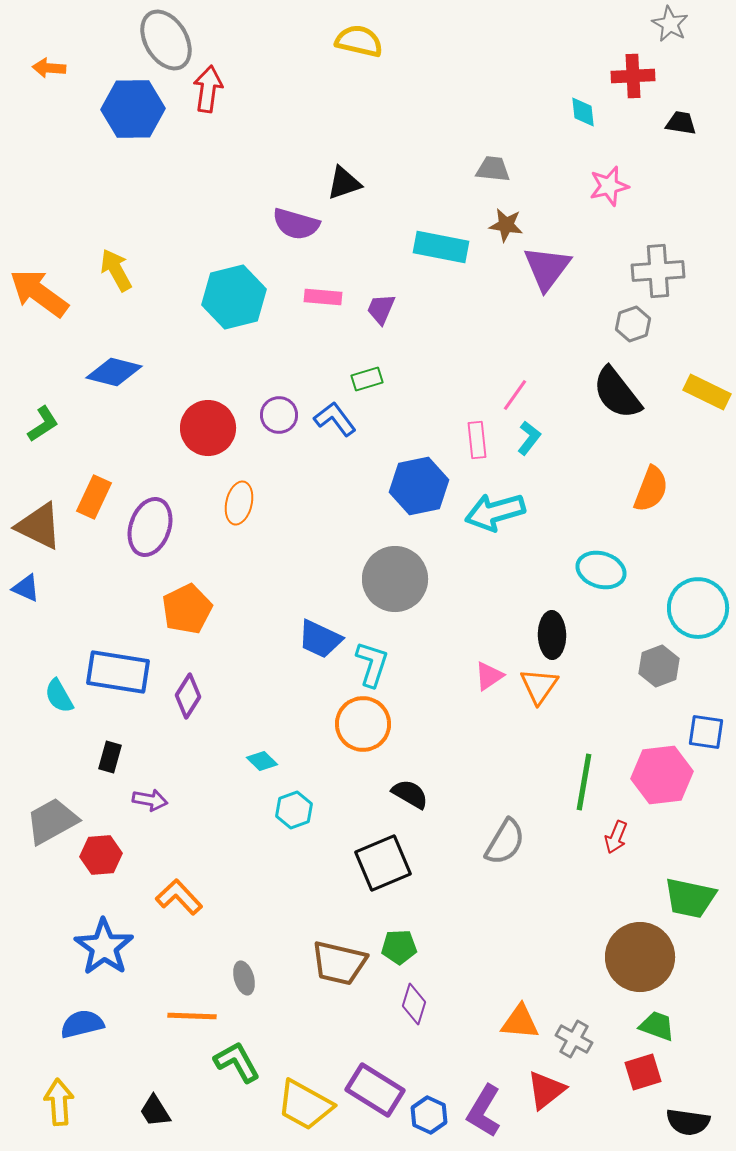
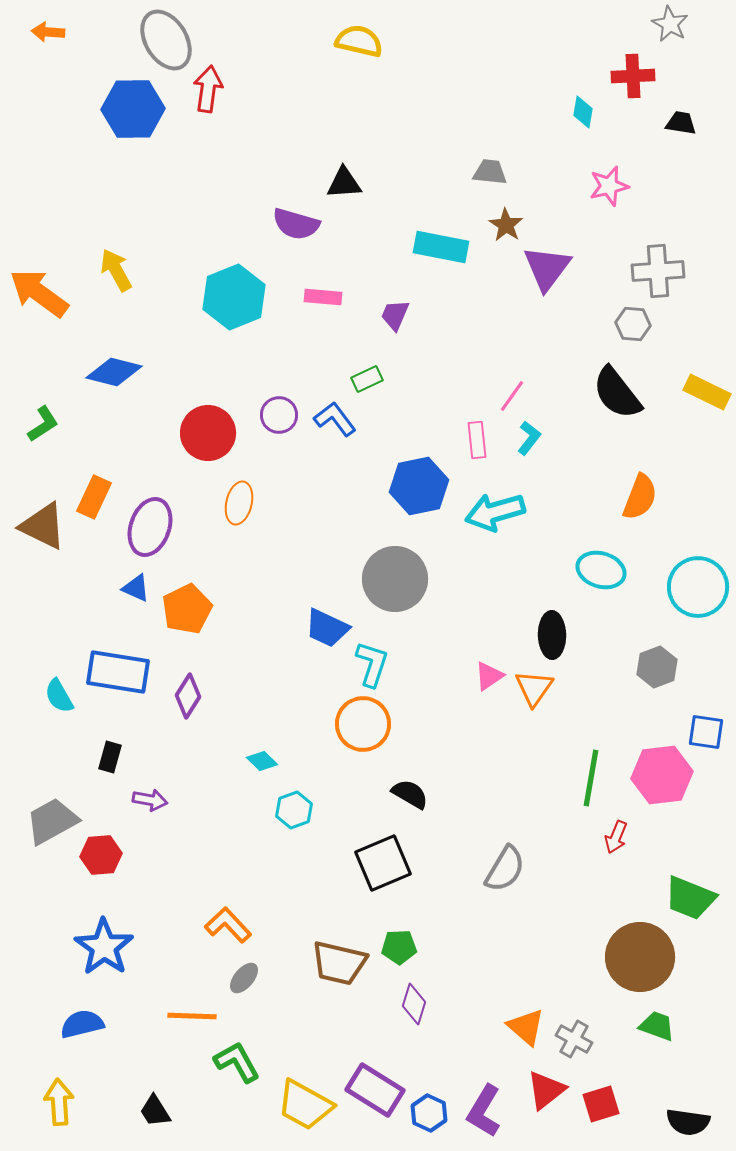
orange arrow at (49, 68): moved 1 px left, 36 px up
cyan diamond at (583, 112): rotated 16 degrees clockwise
gray trapezoid at (493, 169): moved 3 px left, 3 px down
black triangle at (344, 183): rotated 15 degrees clockwise
brown star at (506, 225): rotated 24 degrees clockwise
cyan hexagon at (234, 297): rotated 8 degrees counterclockwise
purple trapezoid at (381, 309): moved 14 px right, 6 px down
gray hexagon at (633, 324): rotated 24 degrees clockwise
green rectangle at (367, 379): rotated 8 degrees counterclockwise
pink line at (515, 395): moved 3 px left, 1 px down
red circle at (208, 428): moved 5 px down
orange semicircle at (651, 489): moved 11 px left, 8 px down
brown triangle at (39, 526): moved 4 px right
blue triangle at (26, 588): moved 110 px right
cyan circle at (698, 608): moved 21 px up
blue trapezoid at (320, 639): moved 7 px right, 11 px up
gray hexagon at (659, 666): moved 2 px left, 1 px down
orange triangle at (539, 686): moved 5 px left, 2 px down
green line at (584, 782): moved 7 px right, 4 px up
gray semicircle at (505, 842): moved 27 px down
orange L-shape at (179, 897): moved 49 px right, 28 px down
green trapezoid at (690, 898): rotated 10 degrees clockwise
gray ellipse at (244, 978): rotated 56 degrees clockwise
orange triangle at (520, 1022): moved 6 px right, 5 px down; rotated 36 degrees clockwise
red square at (643, 1072): moved 42 px left, 32 px down
blue hexagon at (429, 1115): moved 2 px up
